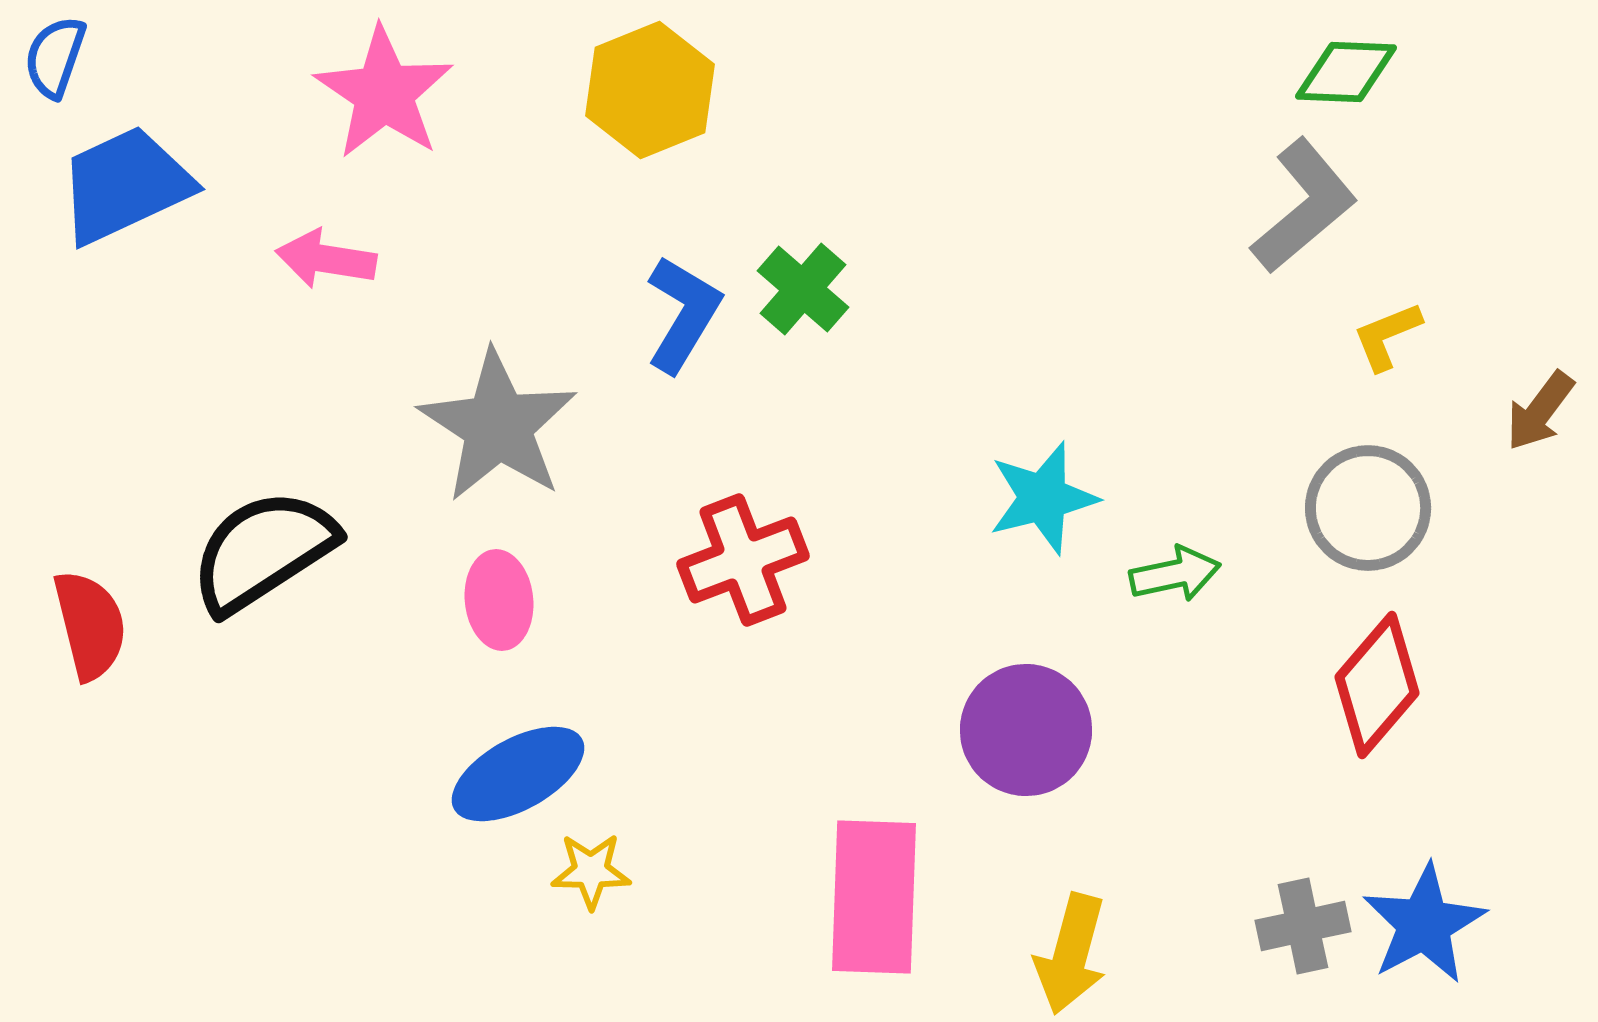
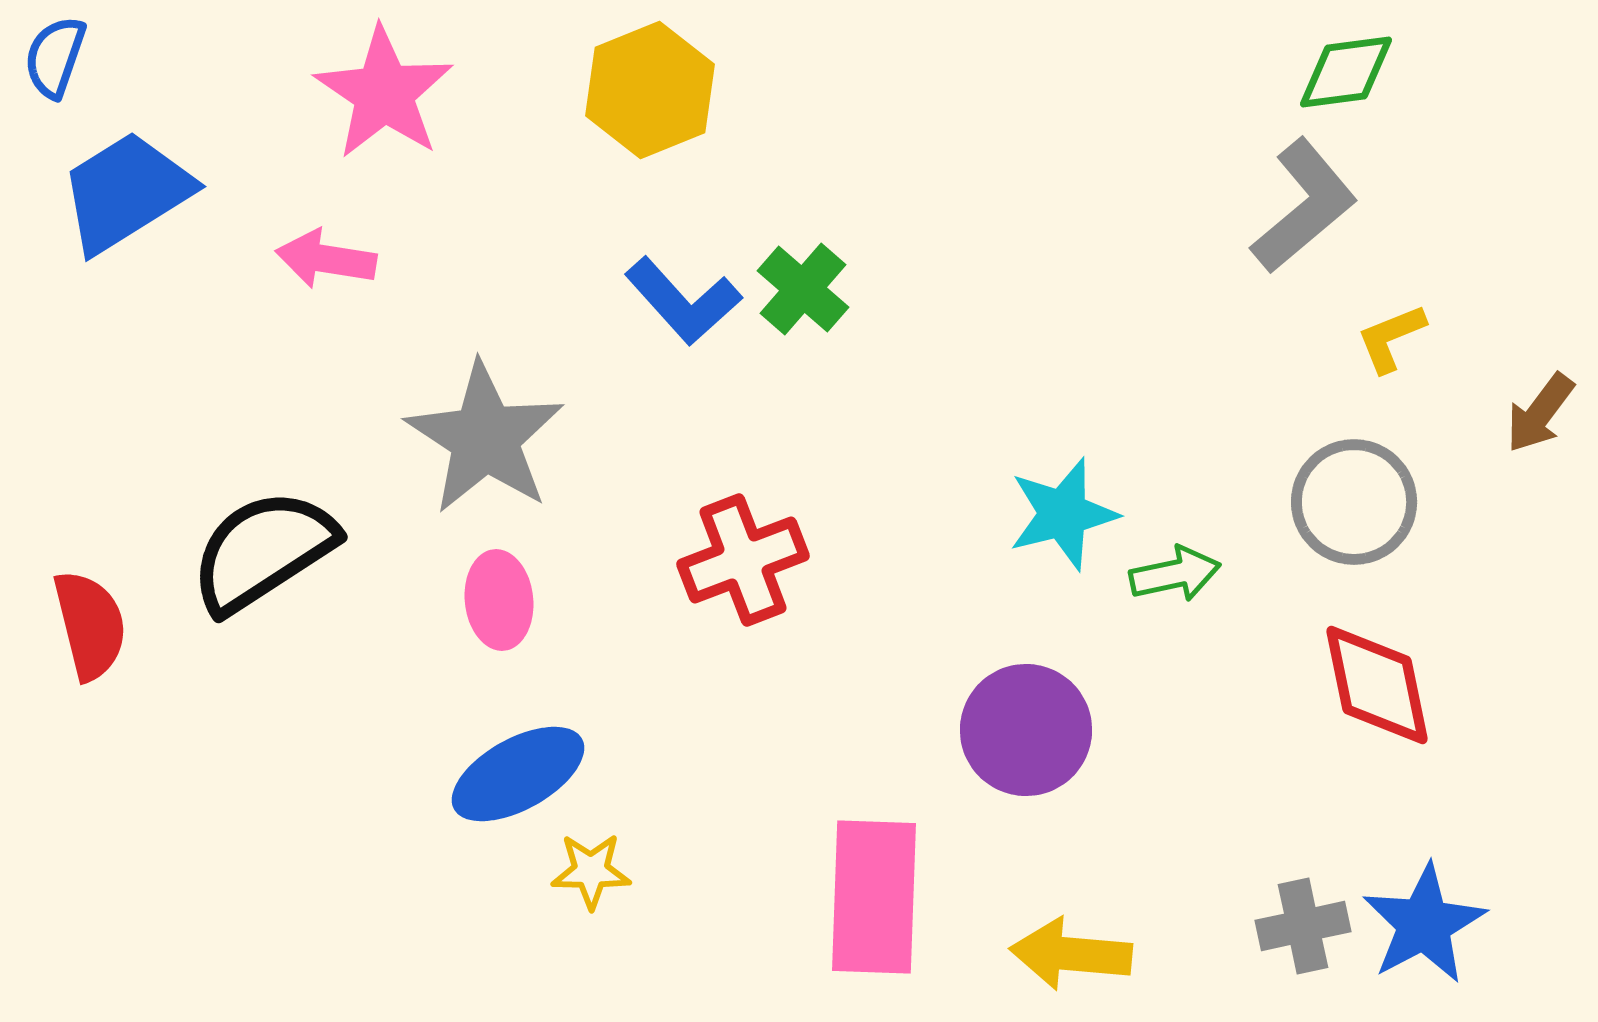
green diamond: rotated 10 degrees counterclockwise
blue trapezoid: moved 1 px right, 7 px down; rotated 7 degrees counterclockwise
blue L-shape: moved 13 px up; rotated 107 degrees clockwise
yellow L-shape: moved 4 px right, 2 px down
brown arrow: moved 2 px down
gray star: moved 13 px left, 12 px down
cyan star: moved 20 px right, 16 px down
gray circle: moved 14 px left, 6 px up
red diamond: rotated 52 degrees counterclockwise
yellow arrow: rotated 80 degrees clockwise
